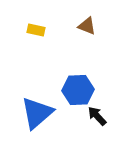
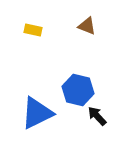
yellow rectangle: moved 3 px left
blue hexagon: rotated 16 degrees clockwise
blue triangle: rotated 15 degrees clockwise
